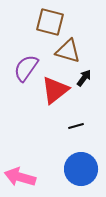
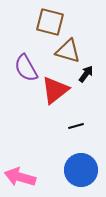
purple semicircle: rotated 64 degrees counterclockwise
black arrow: moved 2 px right, 4 px up
blue circle: moved 1 px down
